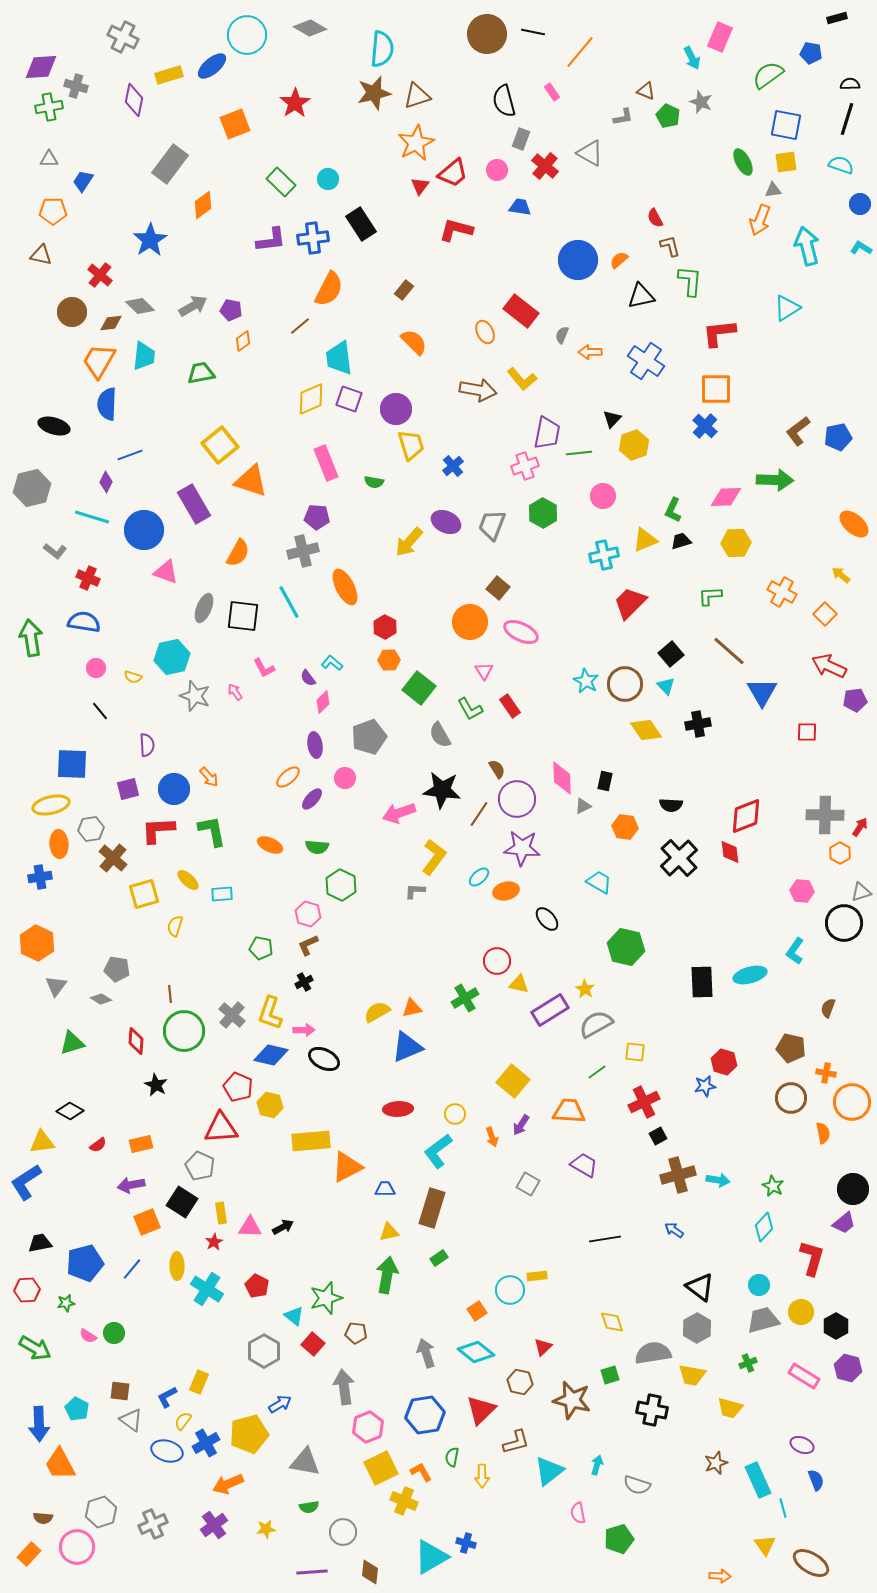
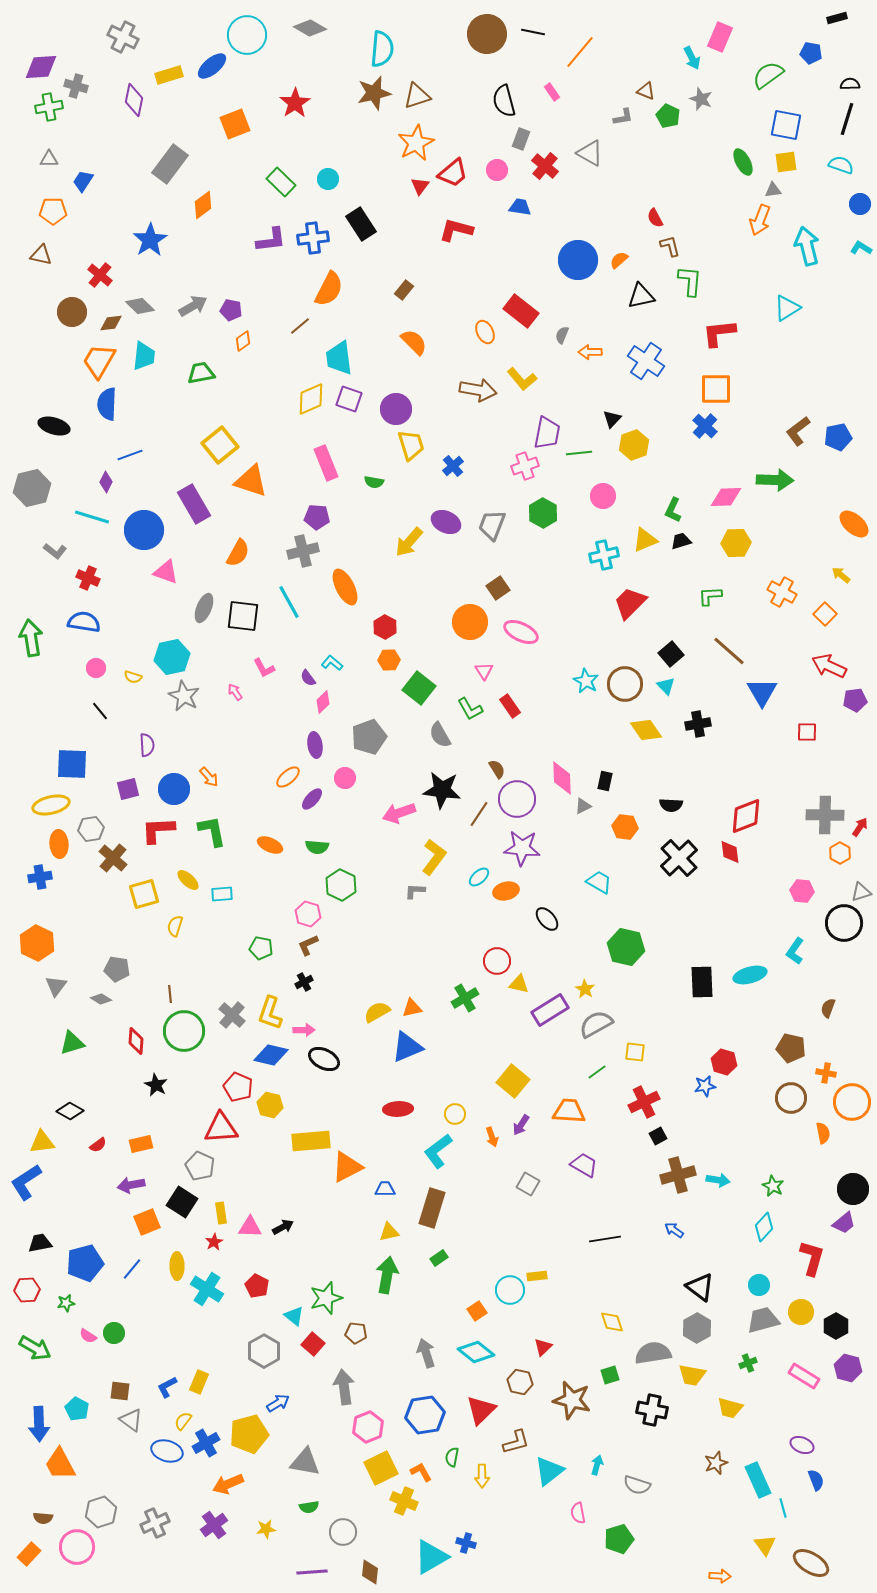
gray star at (701, 102): moved 3 px up
brown square at (498, 588): rotated 15 degrees clockwise
gray star at (195, 696): moved 11 px left; rotated 8 degrees clockwise
blue L-shape at (167, 1397): moved 10 px up
blue arrow at (280, 1404): moved 2 px left, 1 px up
gray cross at (153, 1524): moved 2 px right, 1 px up
